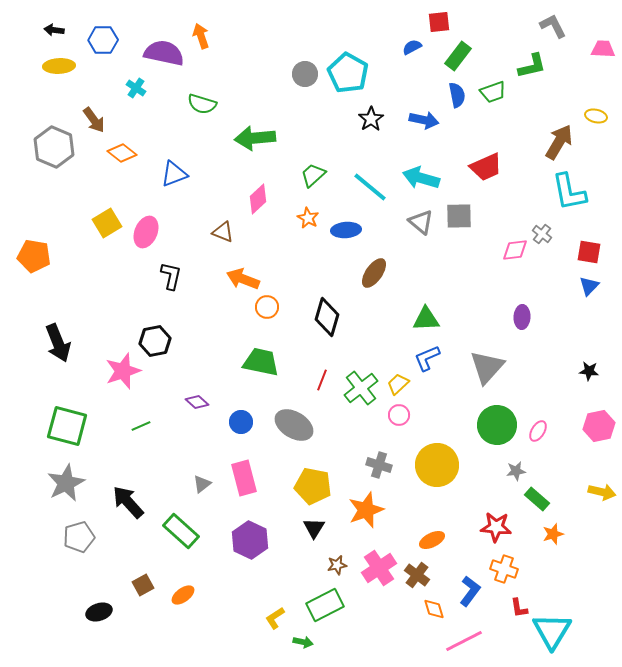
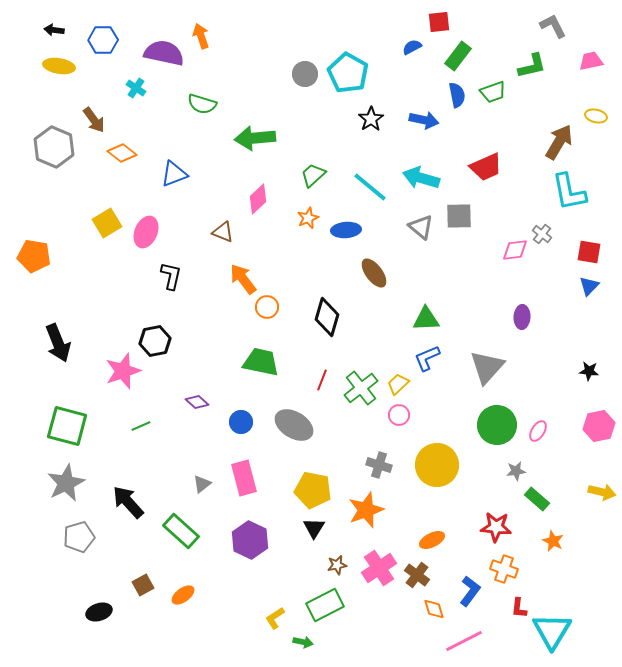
pink trapezoid at (603, 49): moved 12 px left, 12 px down; rotated 15 degrees counterclockwise
yellow ellipse at (59, 66): rotated 12 degrees clockwise
orange star at (308, 218): rotated 20 degrees clockwise
gray triangle at (421, 222): moved 5 px down
brown ellipse at (374, 273): rotated 72 degrees counterclockwise
orange arrow at (243, 279): rotated 32 degrees clockwise
yellow pentagon at (313, 486): moved 4 px down
orange star at (553, 534): moved 7 px down; rotated 30 degrees counterclockwise
red L-shape at (519, 608): rotated 15 degrees clockwise
